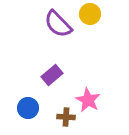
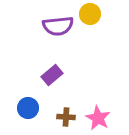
purple semicircle: moved 2 px down; rotated 52 degrees counterclockwise
pink star: moved 10 px right, 18 px down
